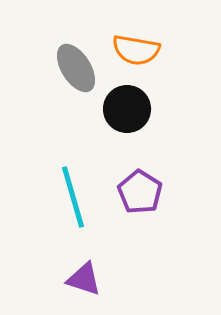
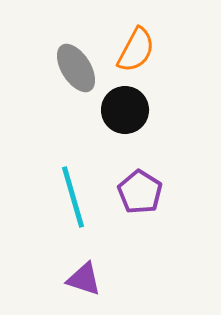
orange semicircle: rotated 72 degrees counterclockwise
black circle: moved 2 px left, 1 px down
